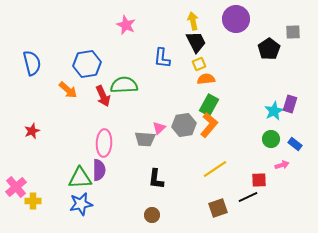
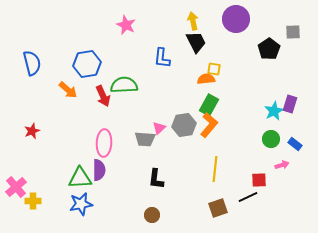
yellow square: moved 15 px right, 5 px down; rotated 32 degrees clockwise
yellow line: rotated 50 degrees counterclockwise
